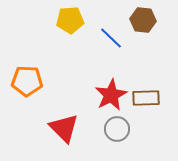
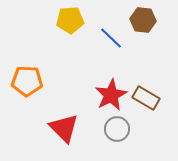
brown rectangle: rotated 32 degrees clockwise
